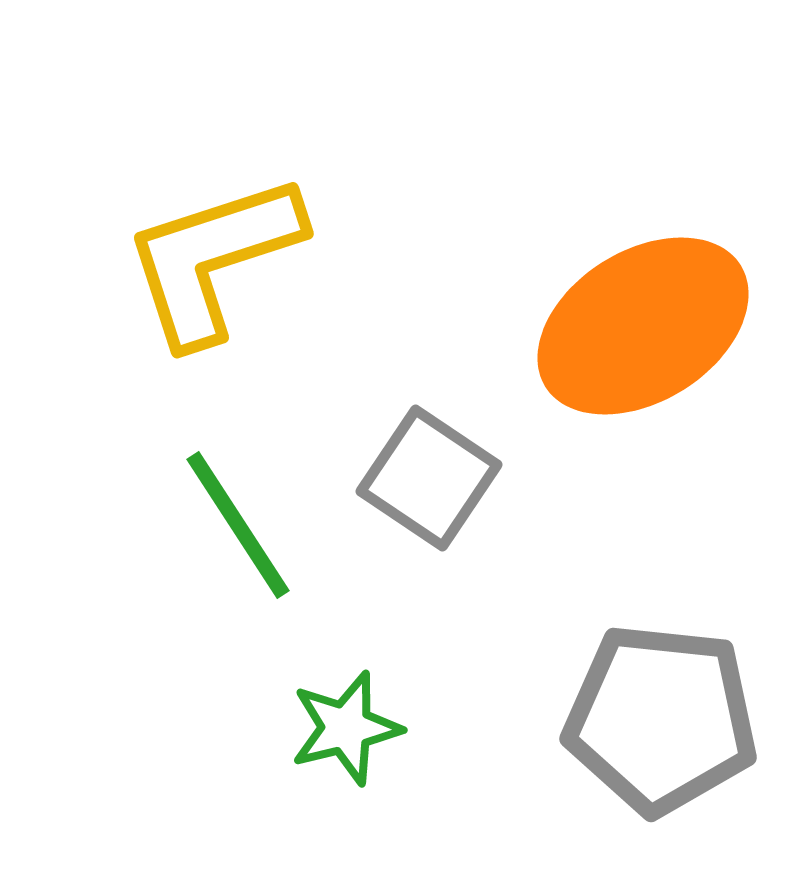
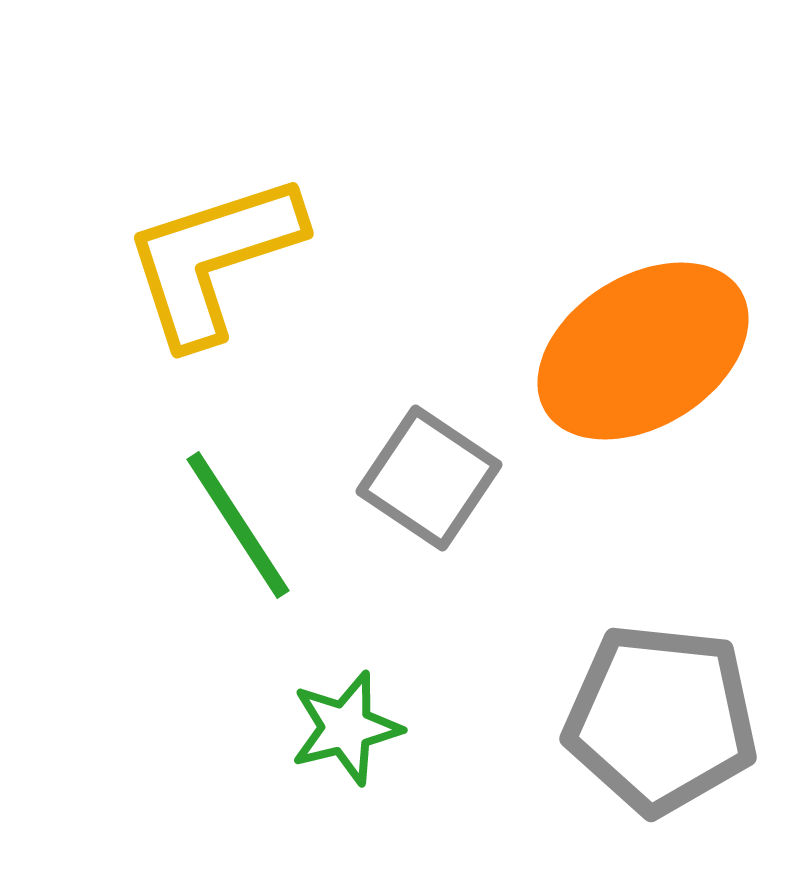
orange ellipse: moved 25 px down
